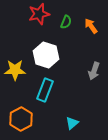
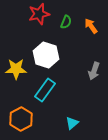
yellow star: moved 1 px right, 1 px up
cyan rectangle: rotated 15 degrees clockwise
